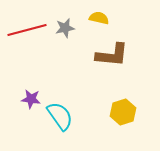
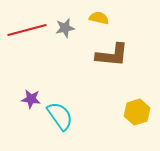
yellow hexagon: moved 14 px right
